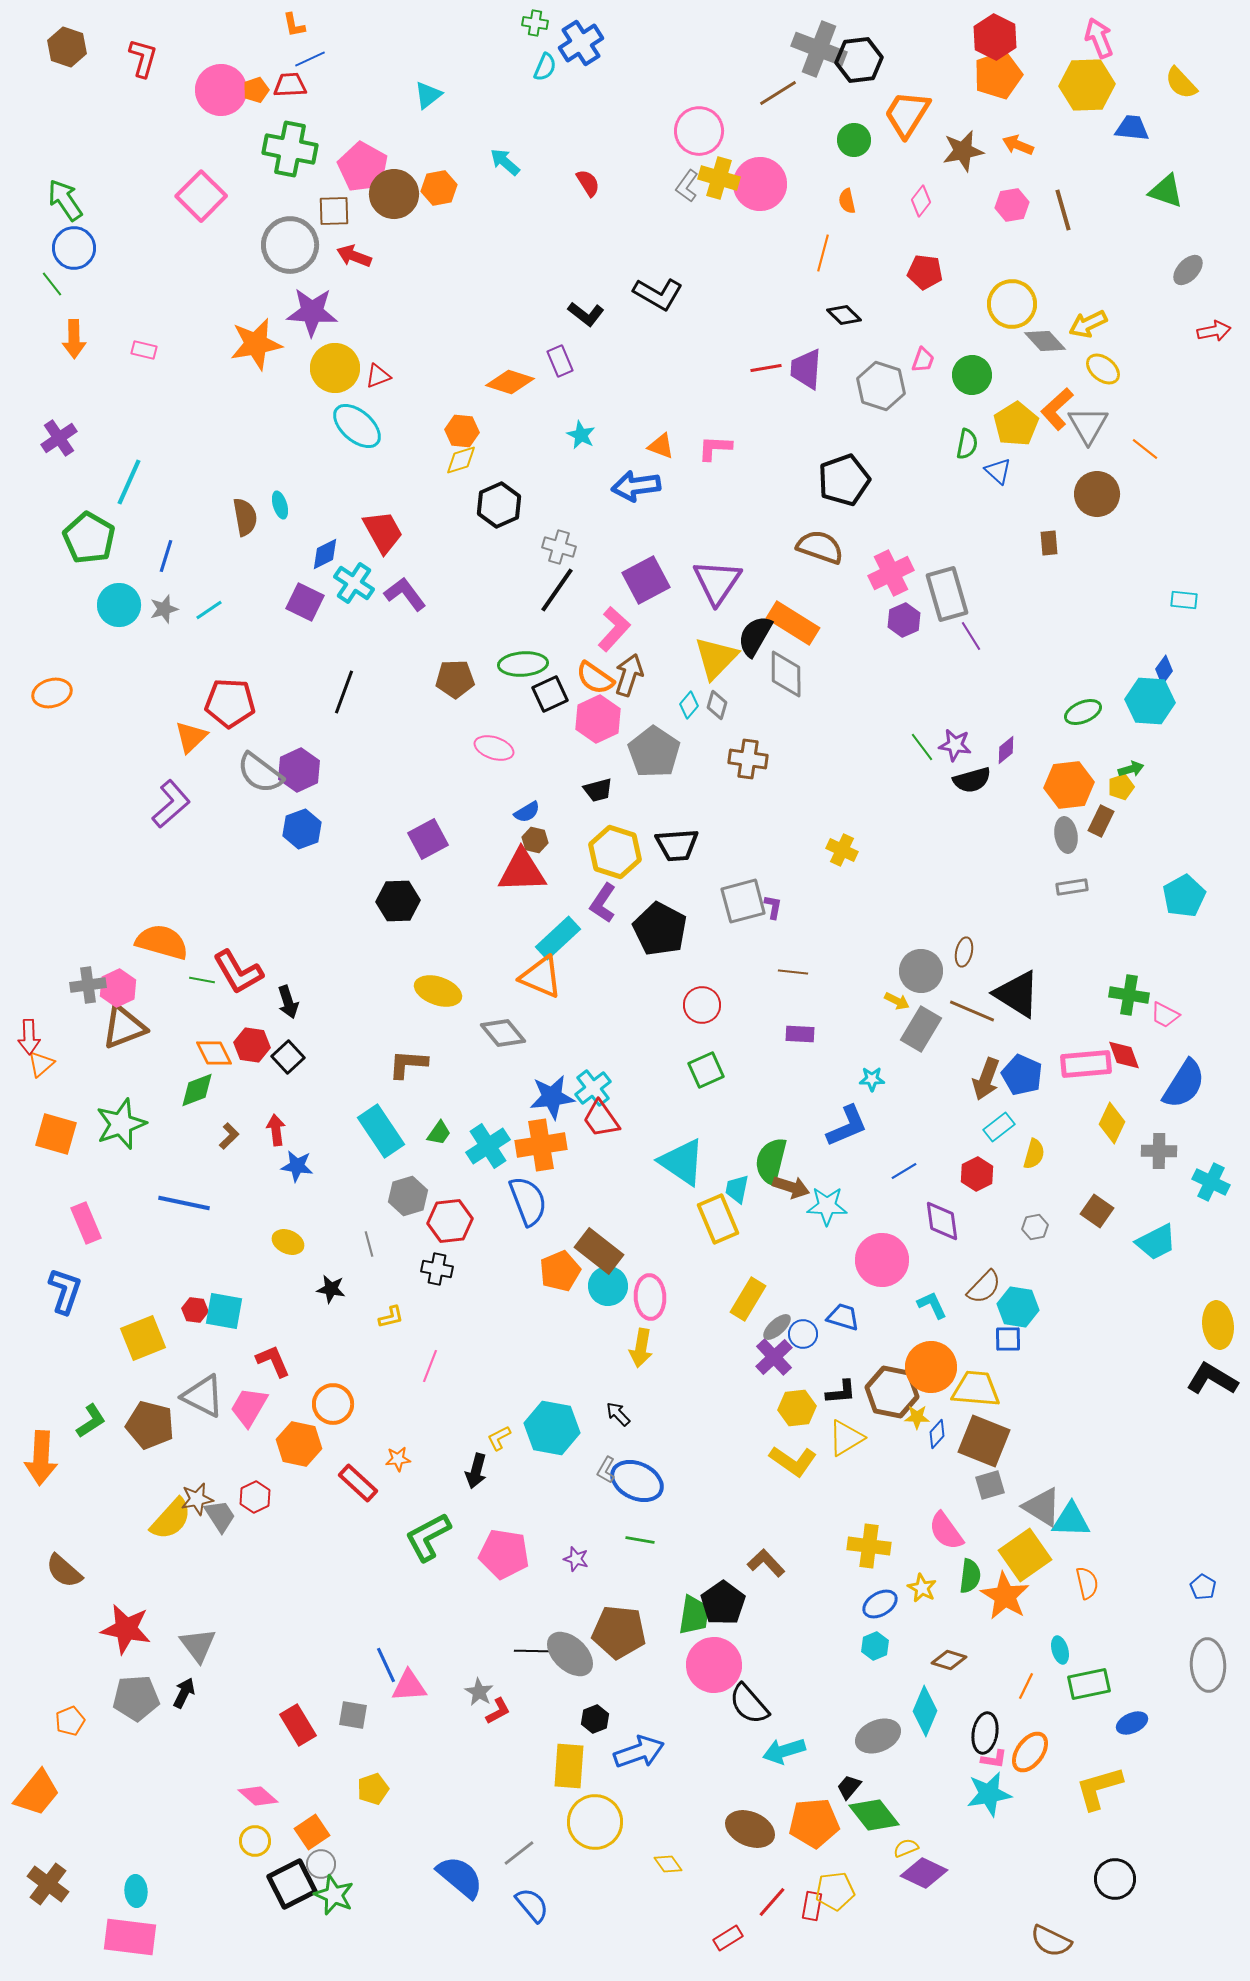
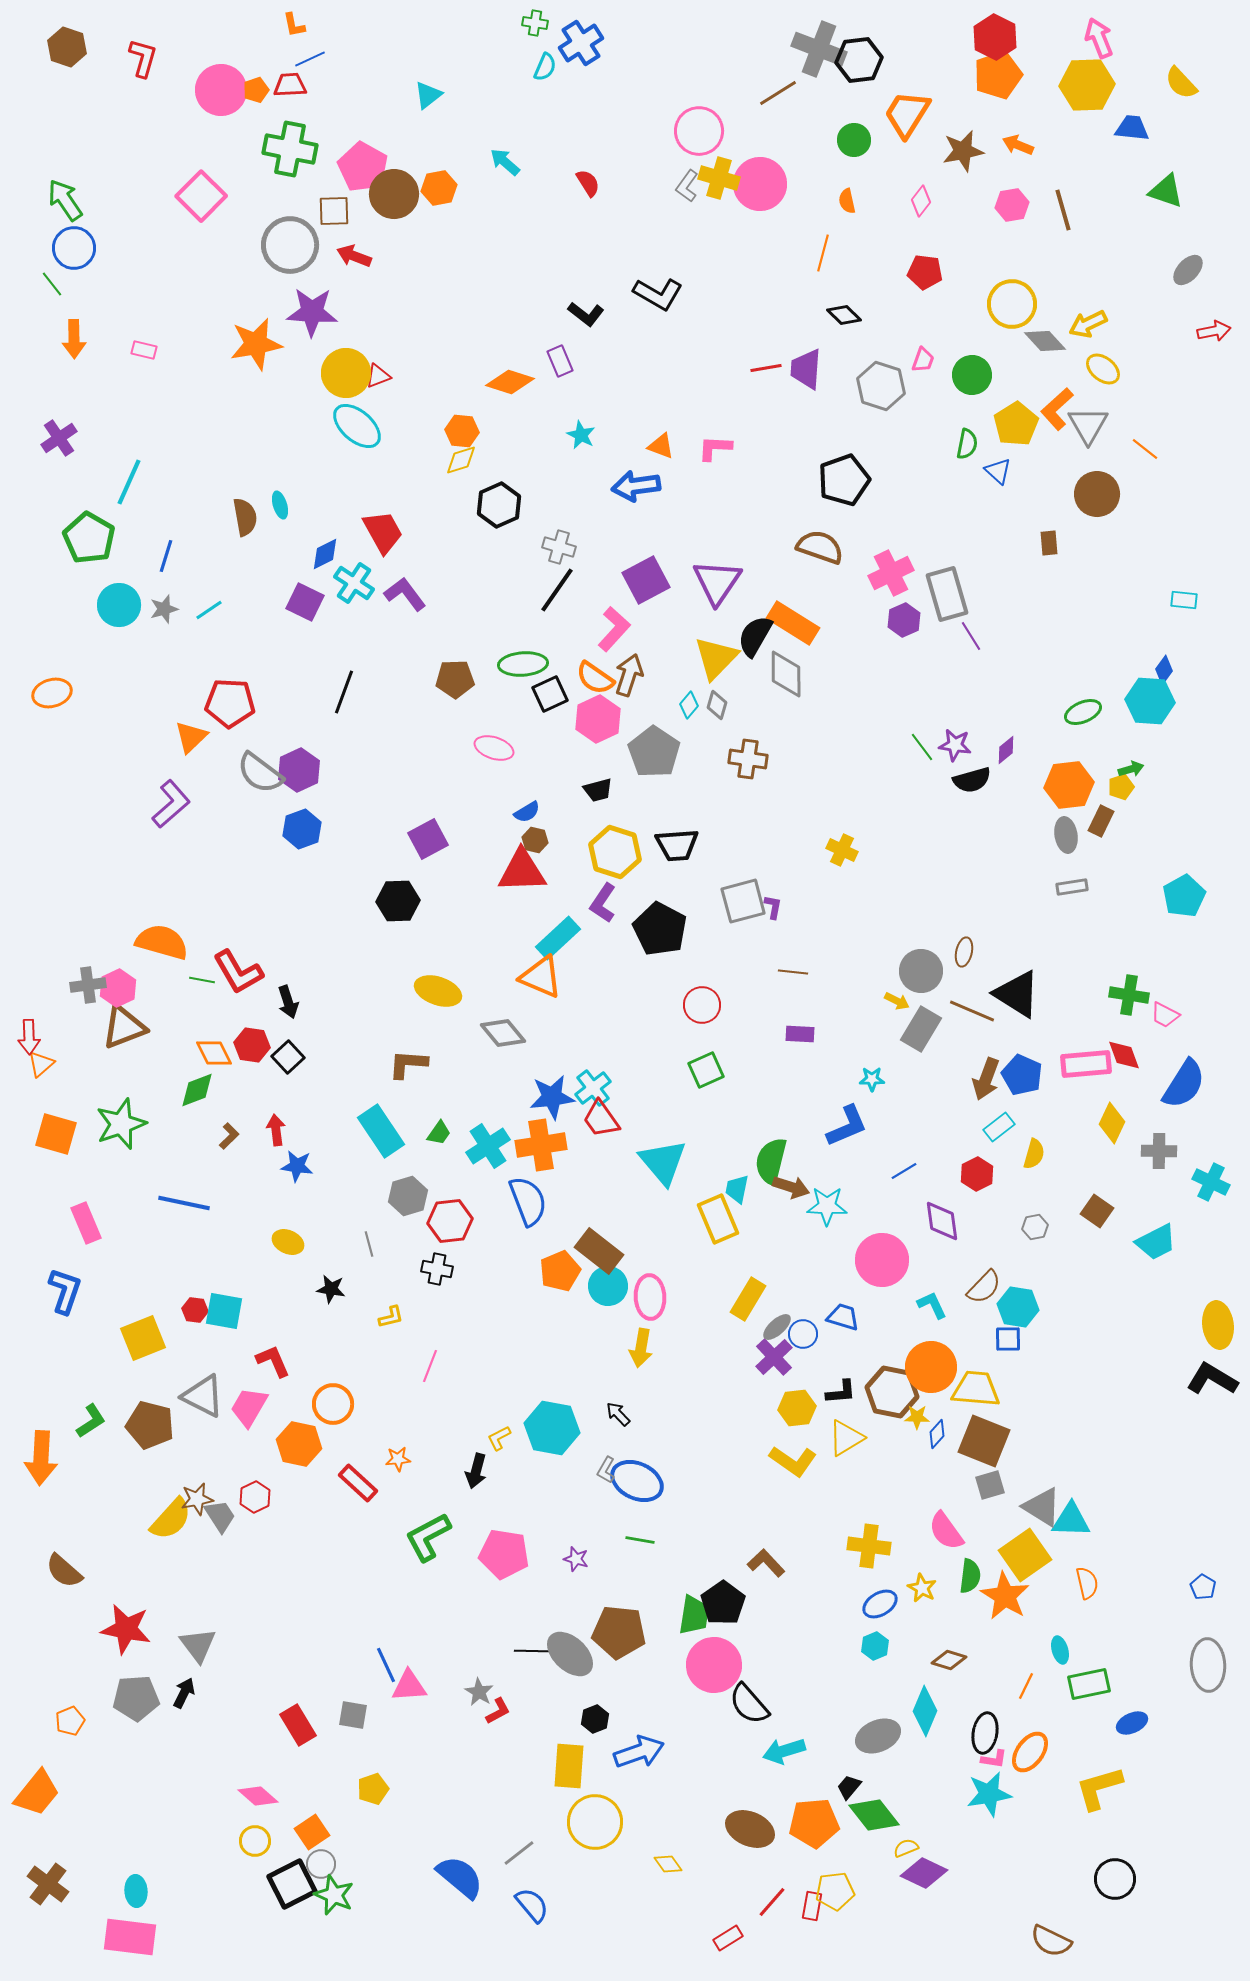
yellow circle at (335, 368): moved 11 px right, 5 px down
cyan triangle at (682, 1162): moved 19 px left; rotated 16 degrees clockwise
